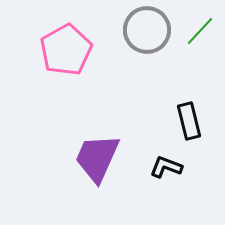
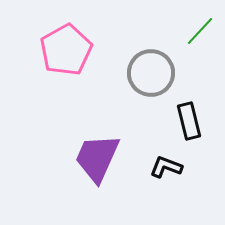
gray circle: moved 4 px right, 43 px down
